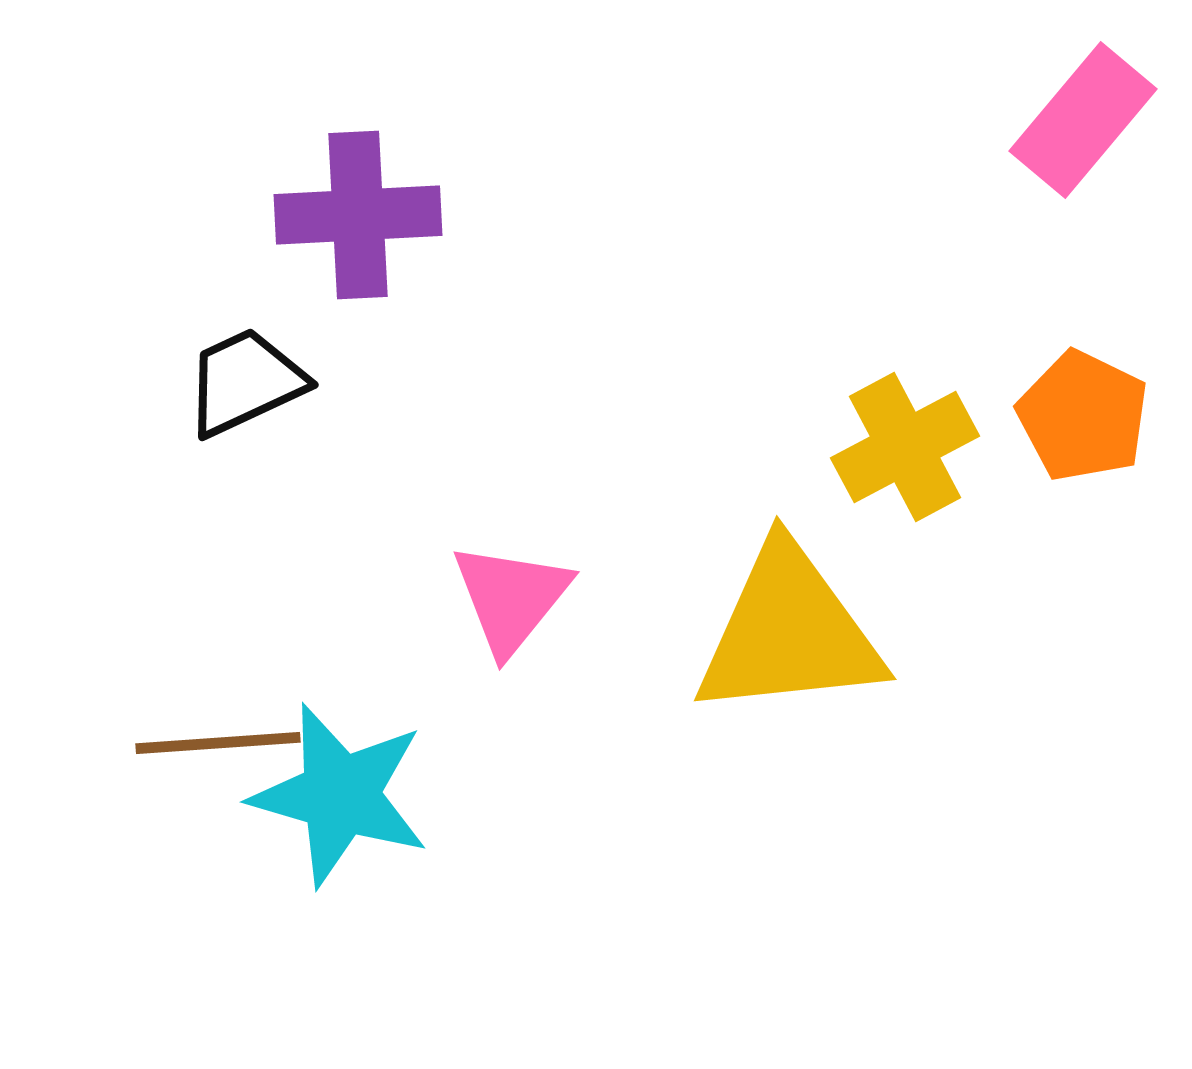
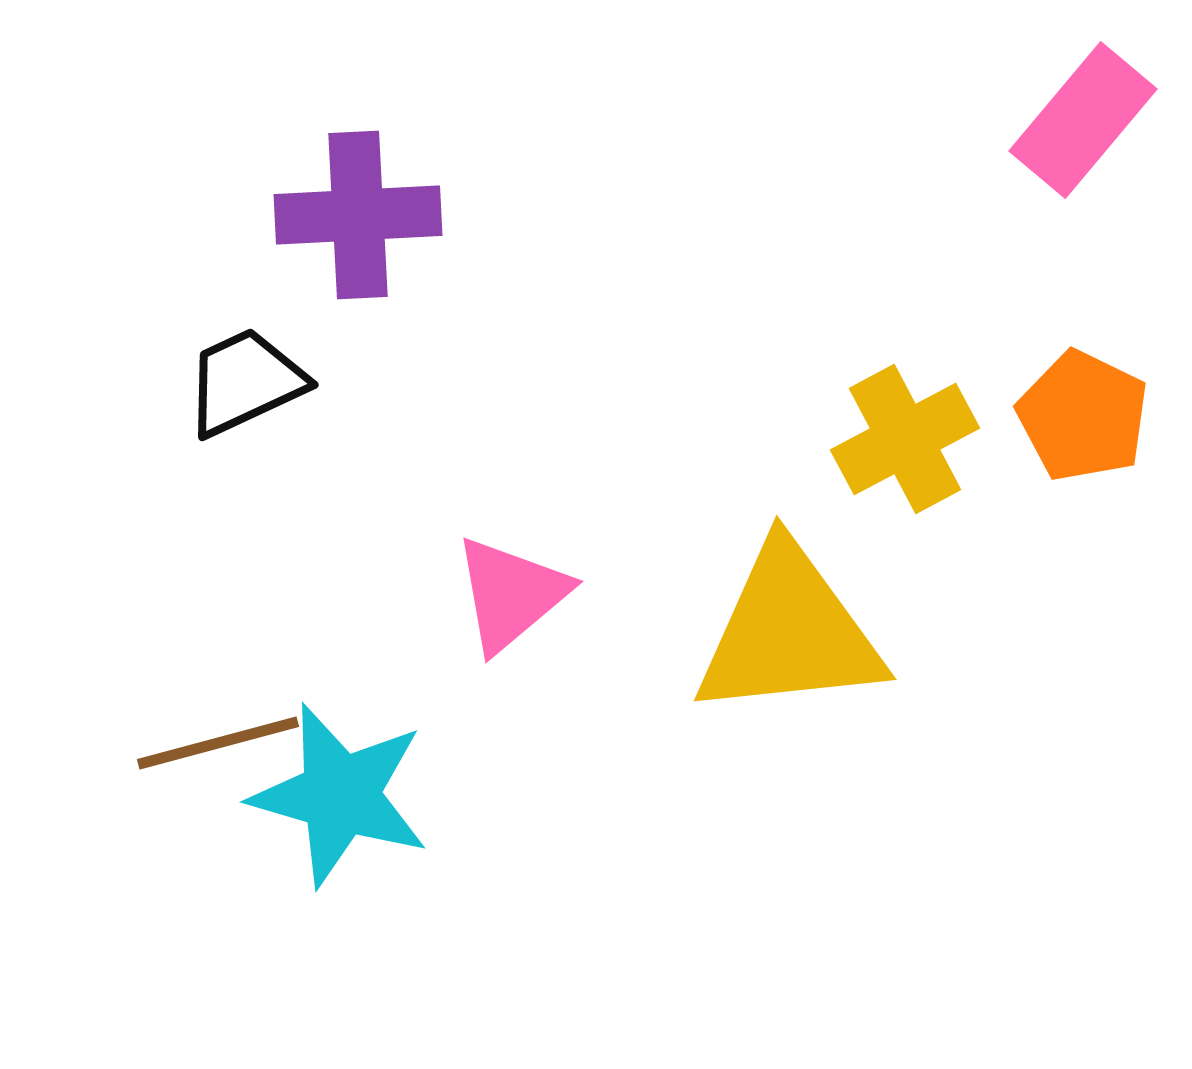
yellow cross: moved 8 px up
pink triangle: moved 4 px up; rotated 11 degrees clockwise
brown line: rotated 11 degrees counterclockwise
